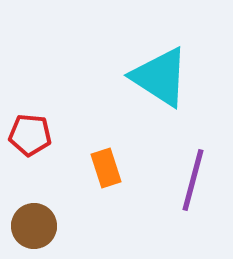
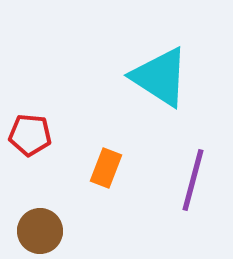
orange rectangle: rotated 39 degrees clockwise
brown circle: moved 6 px right, 5 px down
